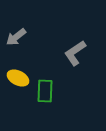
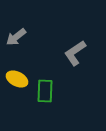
yellow ellipse: moved 1 px left, 1 px down
